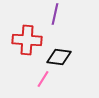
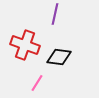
red cross: moved 2 px left, 5 px down; rotated 16 degrees clockwise
pink line: moved 6 px left, 4 px down
